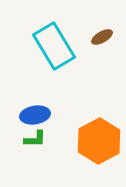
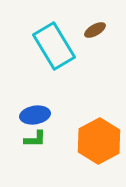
brown ellipse: moved 7 px left, 7 px up
